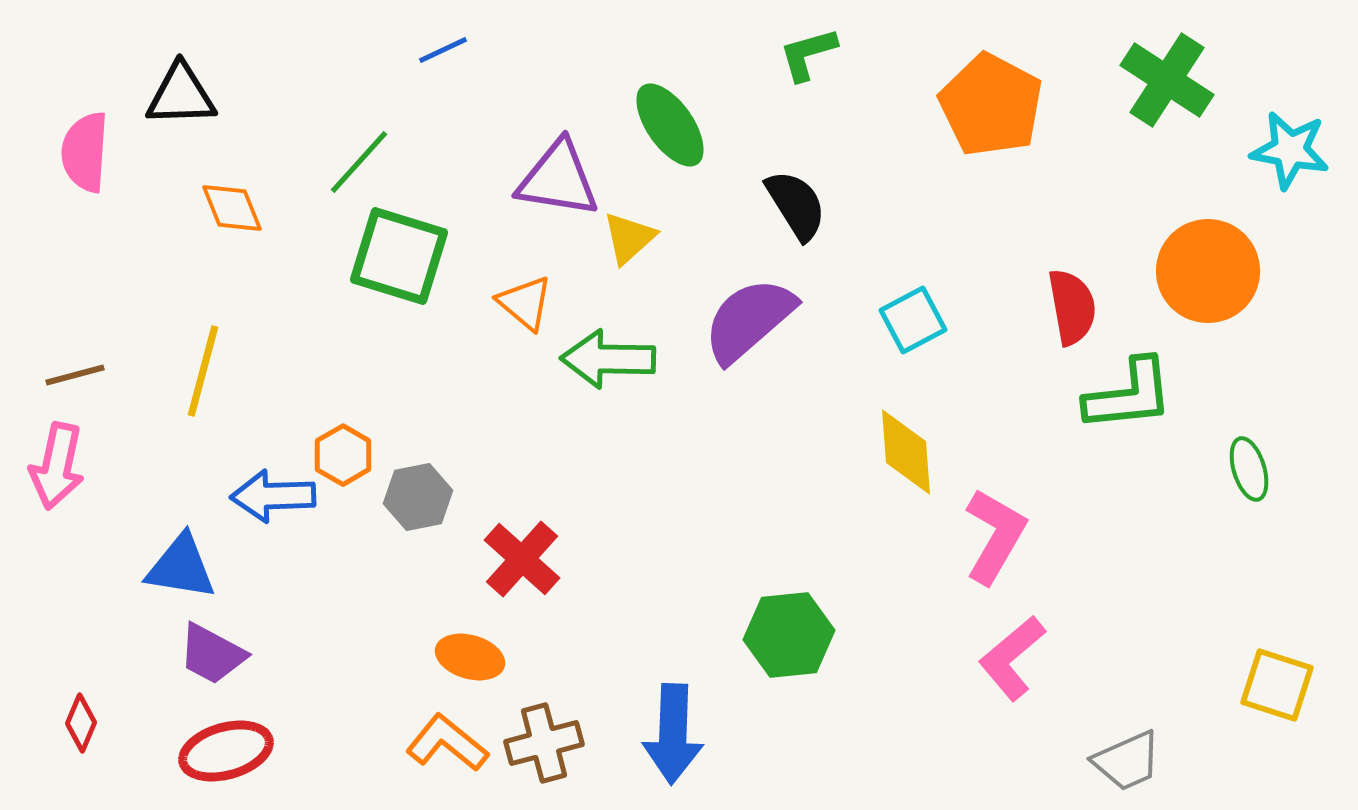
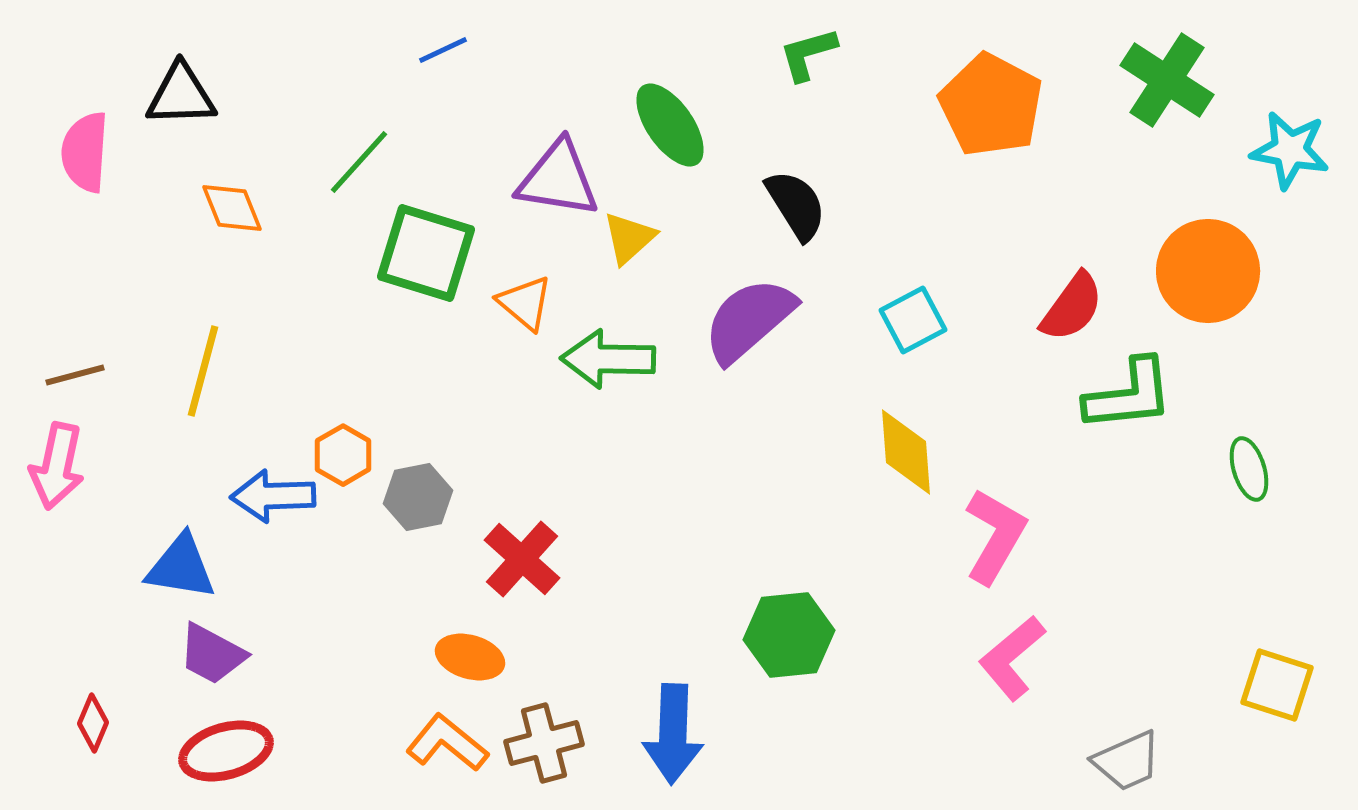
green square at (399, 256): moved 27 px right, 3 px up
red semicircle at (1072, 307): rotated 46 degrees clockwise
red diamond at (81, 723): moved 12 px right
